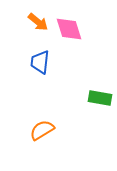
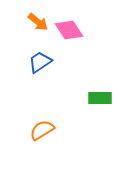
pink diamond: moved 1 px down; rotated 16 degrees counterclockwise
blue trapezoid: rotated 50 degrees clockwise
green rectangle: rotated 10 degrees counterclockwise
